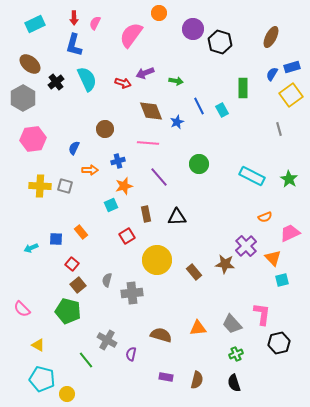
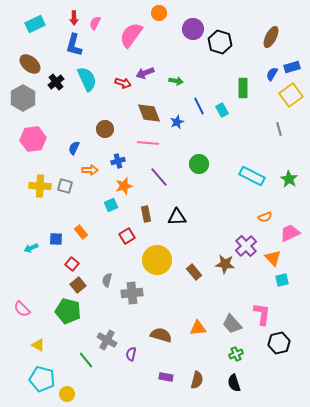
brown diamond at (151, 111): moved 2 px left, 2 px down
